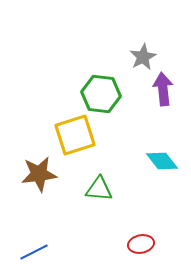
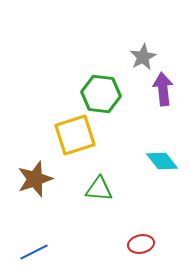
brown star: moved 4 px left, 5 px down; rotated 12 degrees counterclockwise
